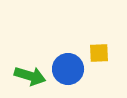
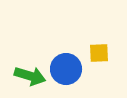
blue circle: moved 2 px left
